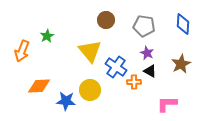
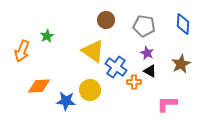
yellow triangle: moved 3 px right; rotated 15 degrees counterclockwise
